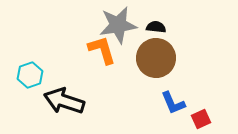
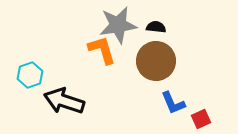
brown circle: moved 3 px down
